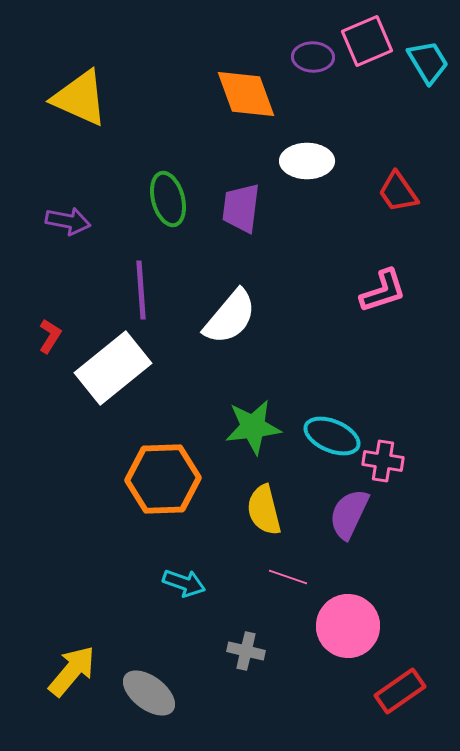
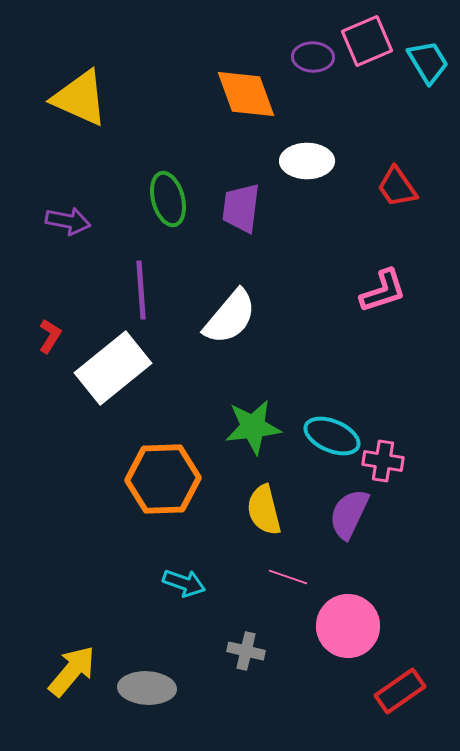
red trapezoid: moved 1 px left, 5 px up
gray ellipse: moved 2 px left, 5 px up; rotated 34 degrees counterclockwise
